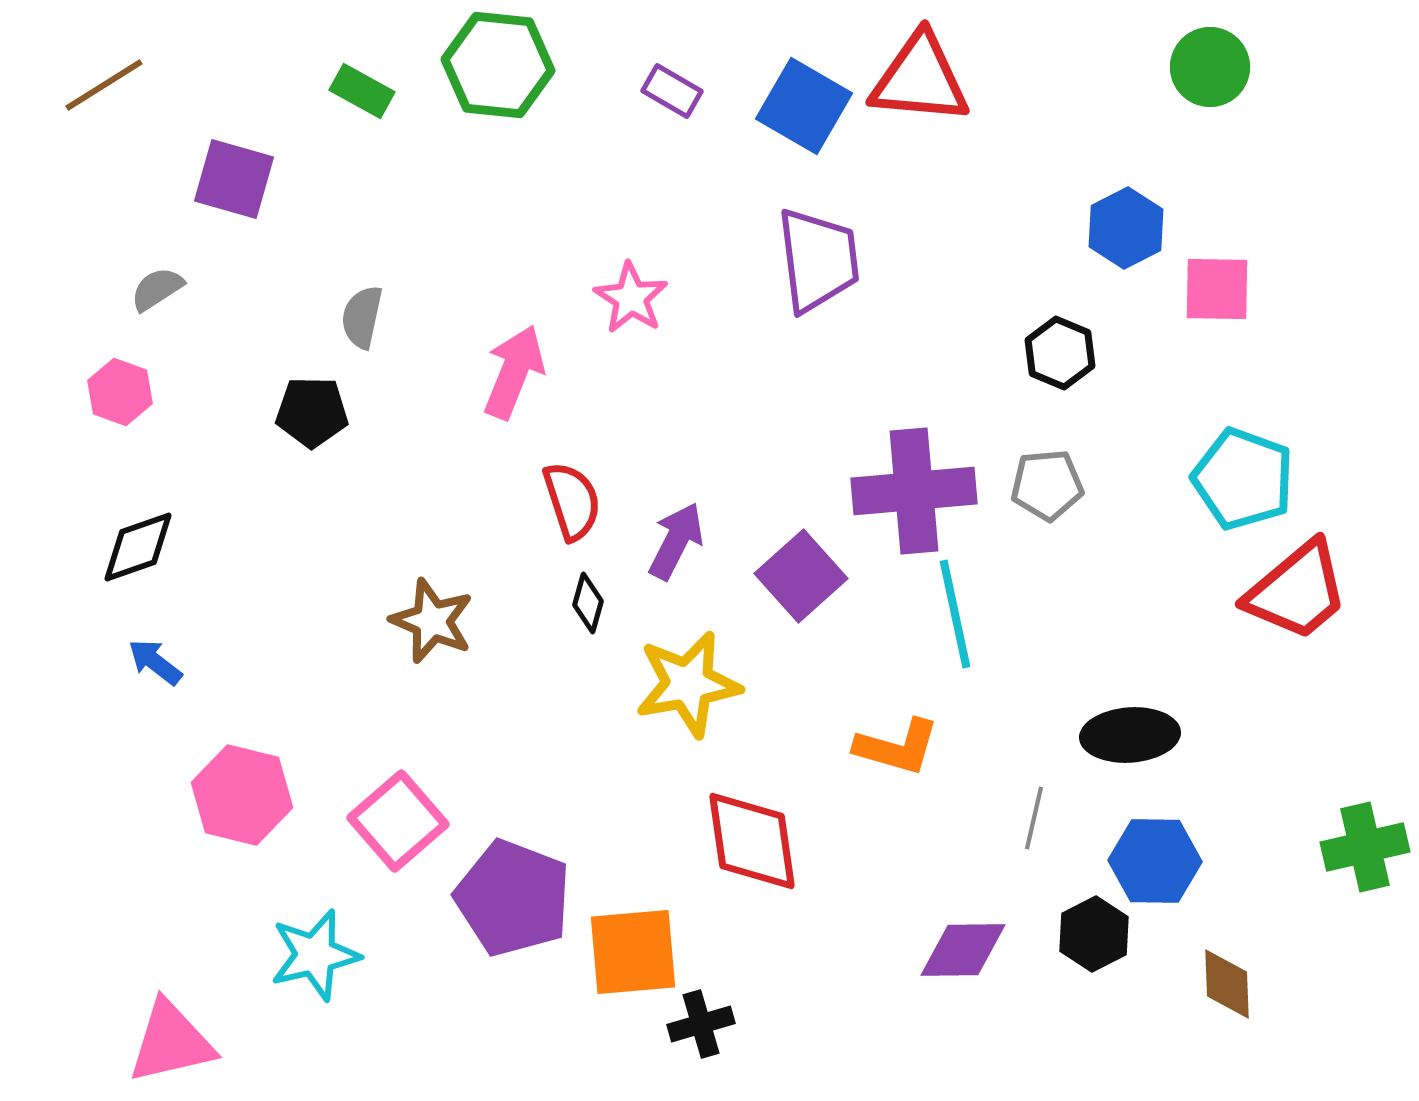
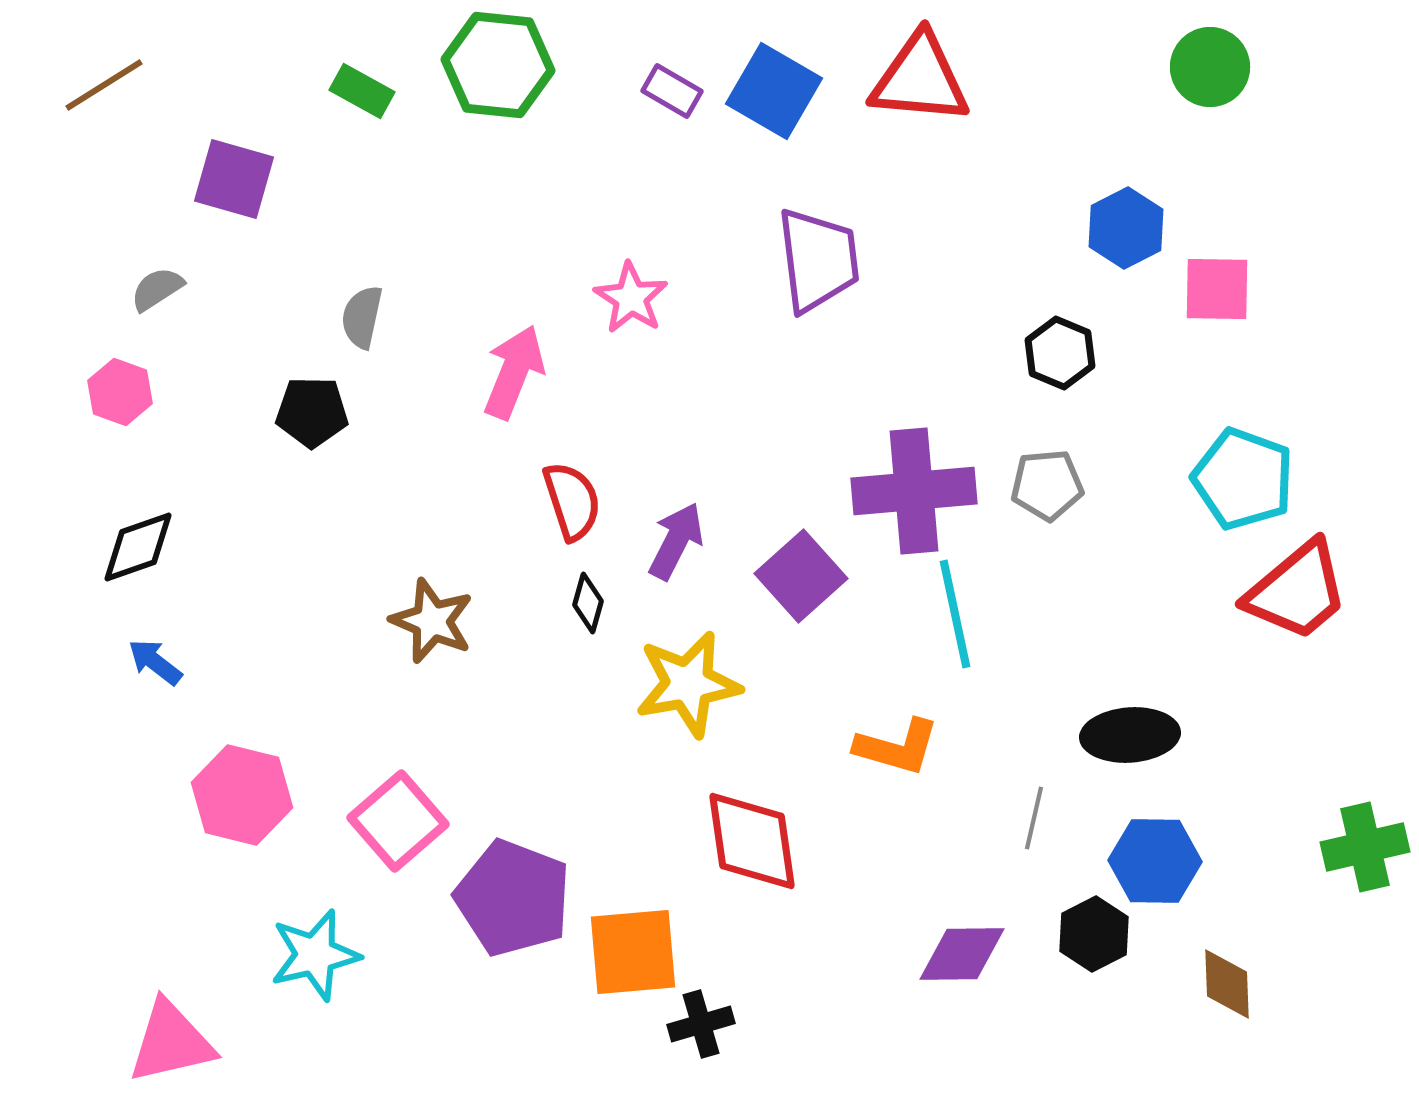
blue square at (804, 106): moved 30 px left, 15 px up
purple diamond at (963, 950): moved 1 px left, 4 px down
